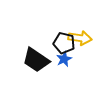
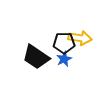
black pentagon: rotated 15 degrees counterclockwise
black trapezoid: moved 3 px up
